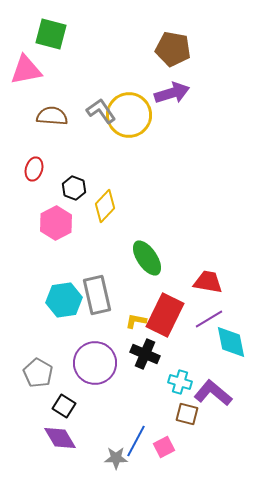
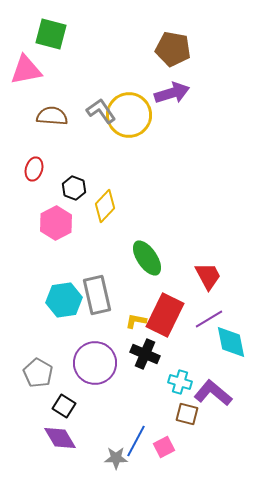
red trapezoid: moved 6 px up; rotated 52 degrees clockwise
